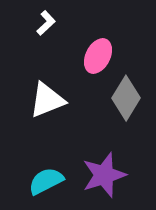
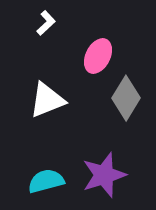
cyan semicircle: rotated 12 degrees clockwise
